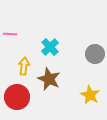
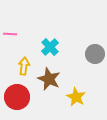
yellow star: moved 14 px left, 2 px down
